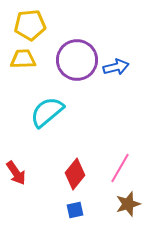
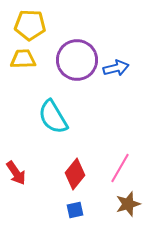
yellow pentagon: rotated 8 degrees clockwise
blue arrow: moved 1 px down
cyan semicircle: moved 6 px right, 5 px down; rotated 81 degrees counterclockwise
